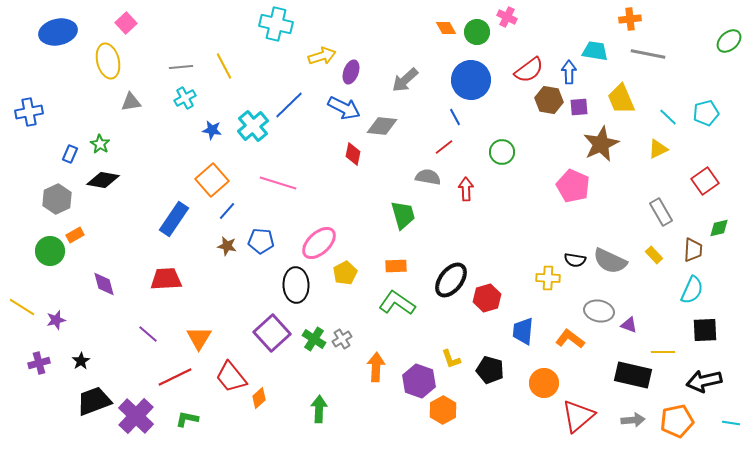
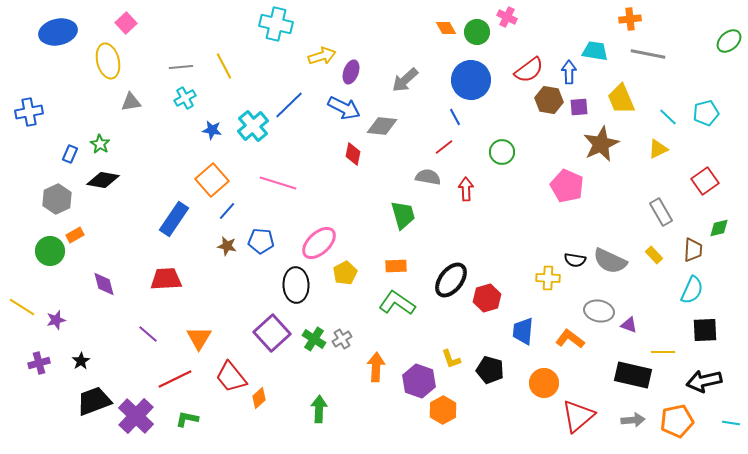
pink pentagon at (573, 186): moved 6 px left
red line at (175, 377): moved 2 px down
